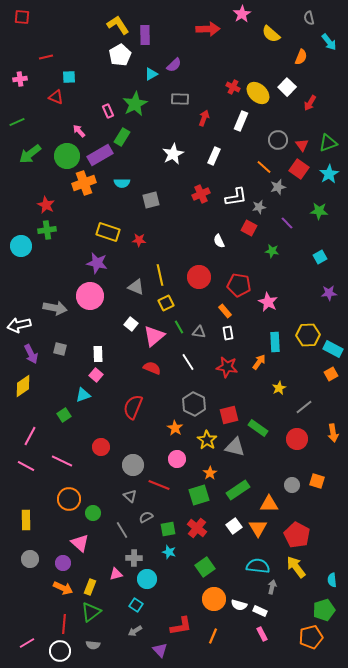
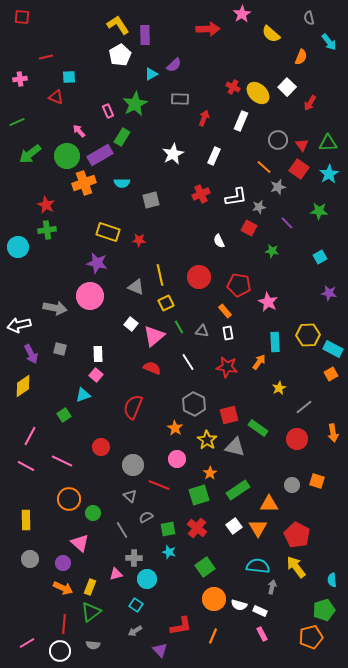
green triangle at (328, 143): rotated 18 degrees clockwise
cyan circle at (21, 246): moved 3 px left, 1 px down
purple star at (329, 293): rotated 14 degrees clockwise
gray triangle at (199, 332): moved 3 px right, 1 px up
